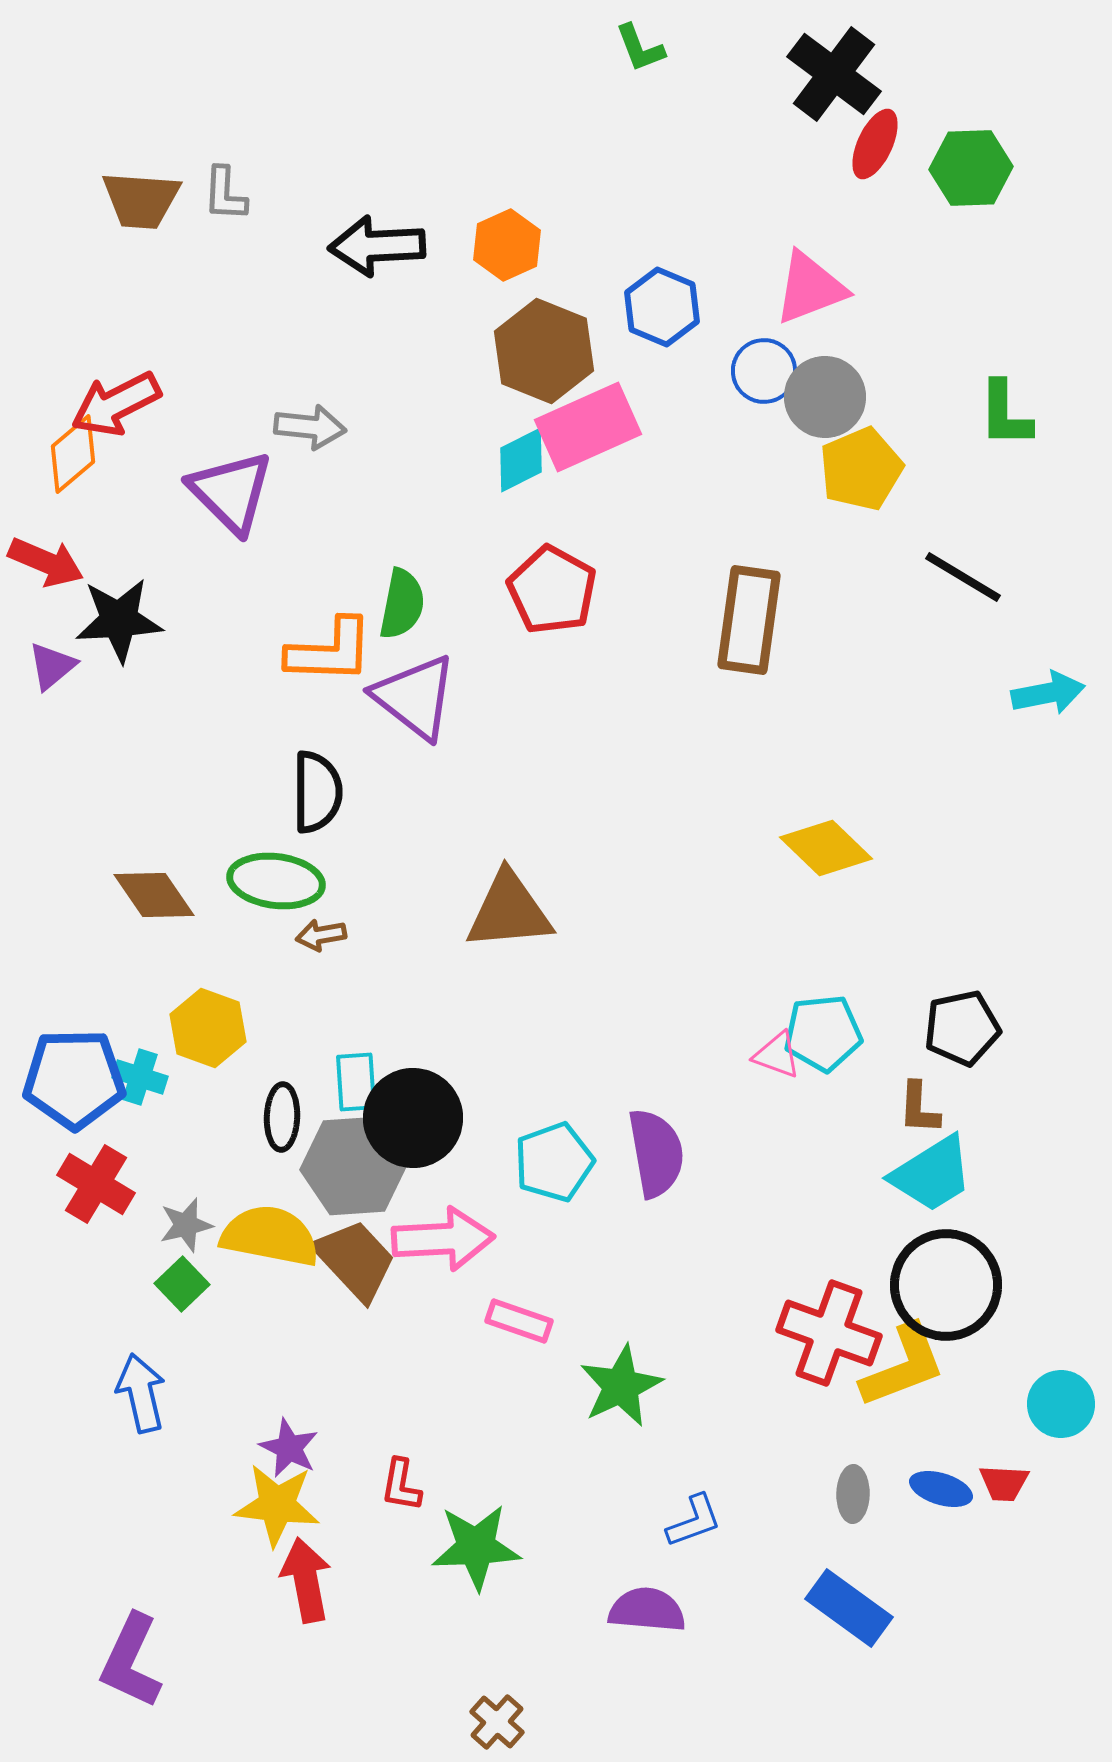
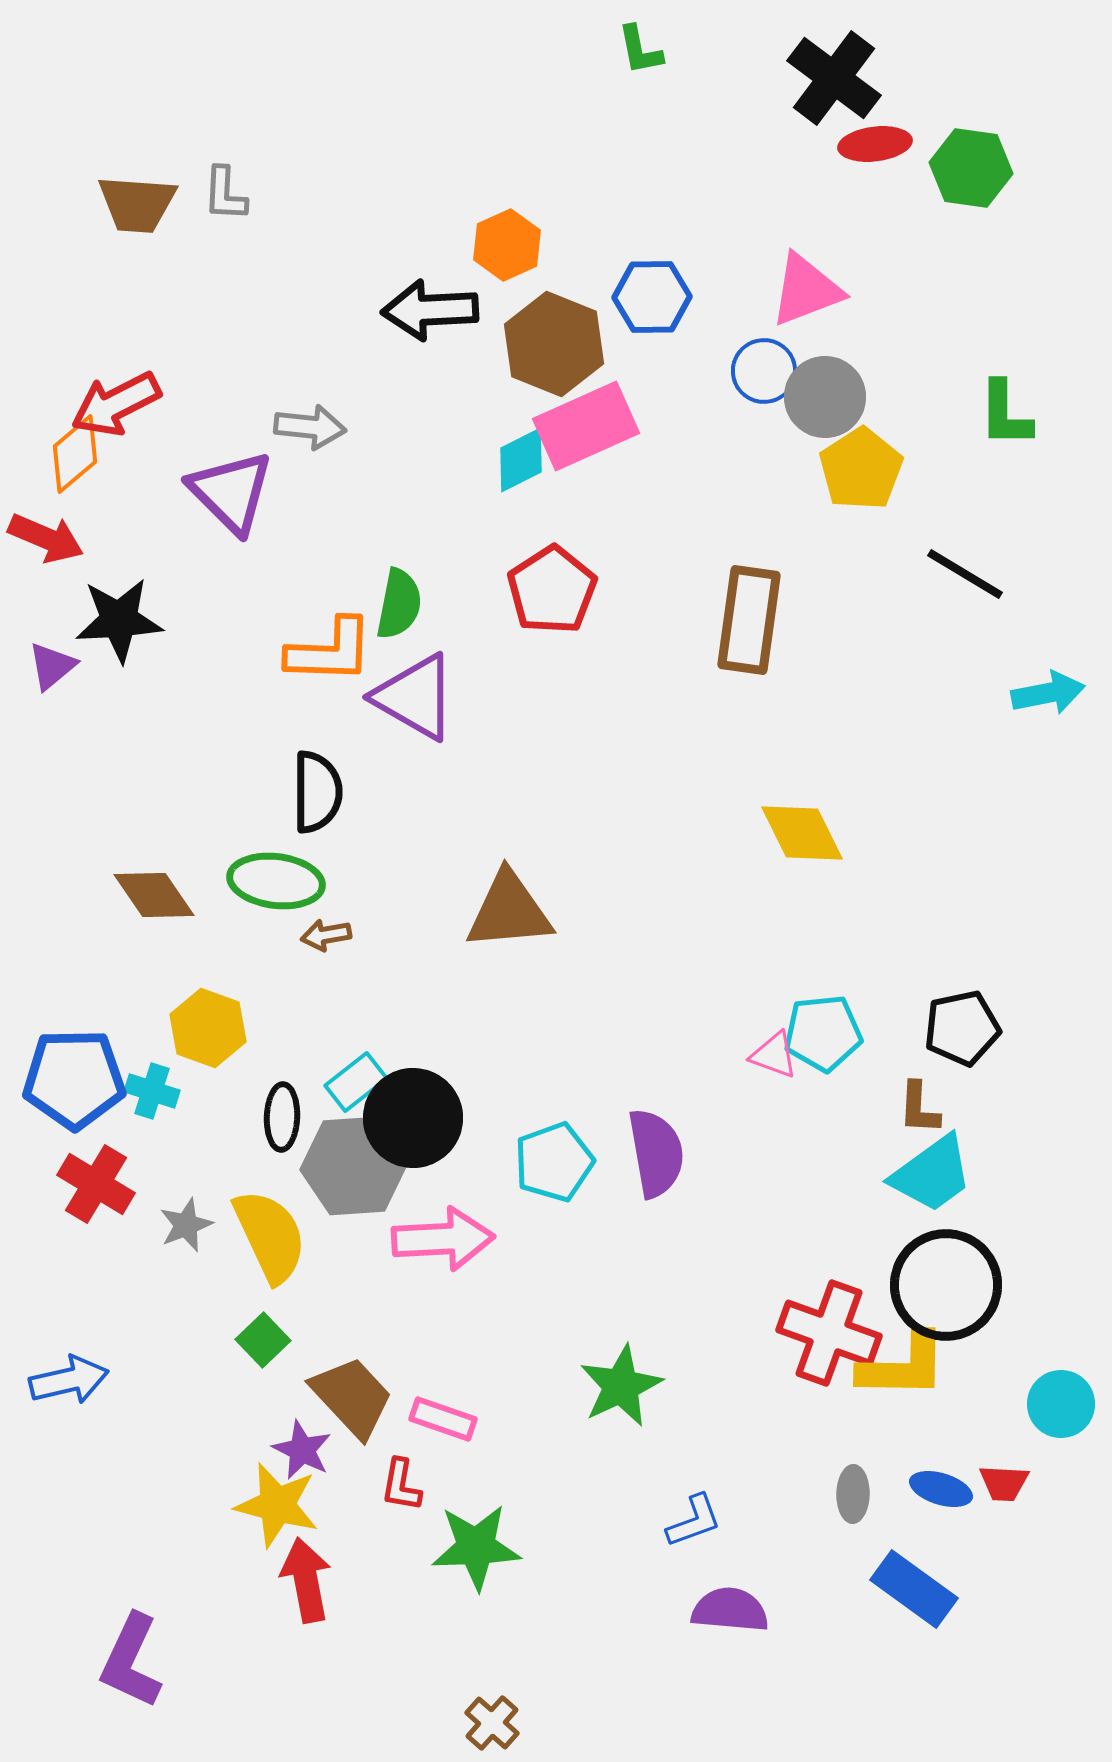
green L-shape at (640, 48): moved 2 px down; rotated 10 degrees clockwise
black cross at (834, 74): moved 4 px down
red ellipse at (875, 144): rotated 58 degrees clockwise
green hexagon at (971, 168): rotated 10 degrees clockwise
brown trapezoid at (141, 200): moved 4 px left, 4 px down
black arrow at (377, 246): moved 53 px right, 64 px down
pink triangle at (810, 288): moved 4 px left, 2 px down
blue hexagon at (662, 307): moved 10 px left, 10 px up; rotated 24 degrees counterclockwise
brown hexagon at (544, 351): moved 10 px right, 7 px up
pink rectangle at (588, 427): moved 2 px left, 1 px up
orange diamond at (73, 454): moved 2 px right
yellow pentagon at (861, 469): rotated 10 degrees counterclockwise
red arrow at (46, 562): moved 24 px up
black line at (963, 577): moved 2 px right, 3 px up
red pentagon at (552, 590): rotated 10 degrees clockwise
green semicircle at (402, 604): moved 3 px left
purple triangle at (415, 697): rotated 8 degrees counterclockwise
yellow diamond at (826, 848): moved 24 px left, 15 px up; rotated 20 degrees clockwise
brown arrow at (321, 935): moved 5 px right
pink triangle at (777, 1055): moved 3 px left
cyan cross at (140, 1077): moved 12 px right, 14 px down
cyan rectangle at (356, 1082): rotated 56 degrees clockwise
cyan trapezoid at (932, 1174): rotated 4 degrees counterclockwise
gray star at (186, 1225): rotated 8 degrees counterclockwise
yellow semicircle at (270, 1236): rotated 54 degrees clockwise
brown trapezoid at (355, 1260): moved 3 px left, 137 px down
green square at (182, 1284): moved 81 px right, 56 px down
pink rectangle at (519, 1321): moved 76 px left, 98 px down
yellow L-shape at (903, 1366): rotated 22 degrees clockwise
blue arrow at (141, 1393): moved 72 px left, 13 px up; rotated 90 degrees clockwise
purple star at (289, 1448): moved 13 px right, 2 px down
yellow star at (277, 1505): rotated 8 degrees clockwise
blue rectangle at (849, 1608): moved 65 px right, 19 px up
purple semicircle at (647, 1610): moved 83 px right
brown cross at (497, 1722): moved 5 px left, 1 px down
